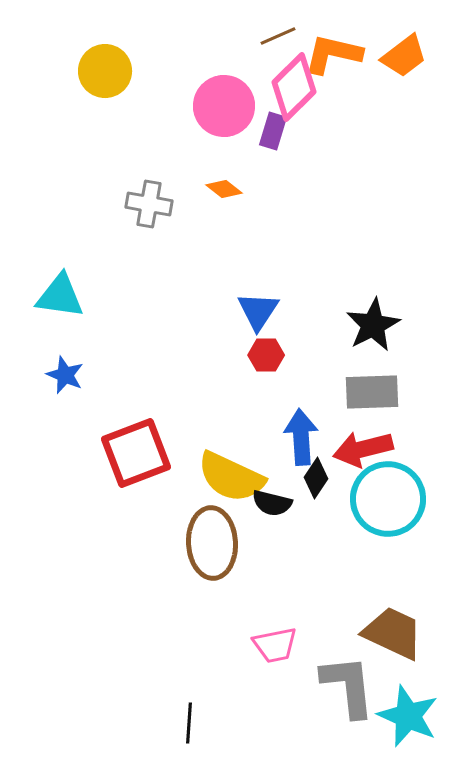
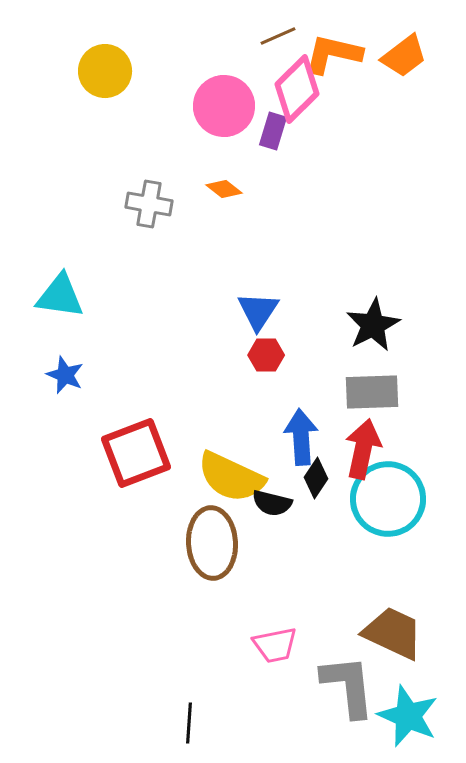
pink diamond: moved 3 px right, 2 px down
red arrow: rotated 116 degrees clockwise
